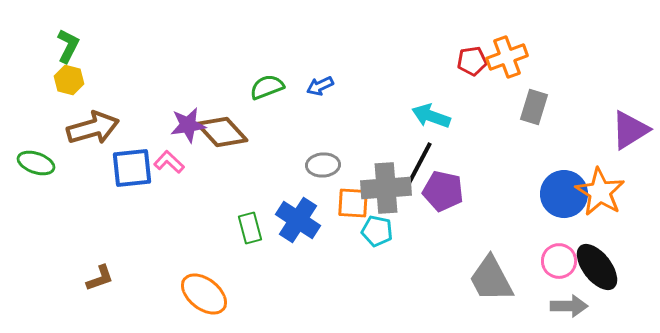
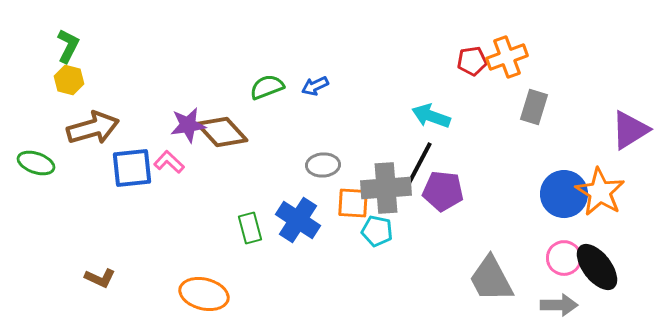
blue arrow: moved 5 px left
purple pentagon: rotated 6 degrees counterclockwise
pink circle: moved 5 px right, 3 px up
brown L-shape: rotated 44 degrees clockwise
orange ellipse: rotated 24 degrees counterclockwise
gray arrow: moved 10 px left, 1 px up
